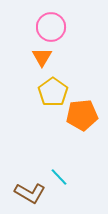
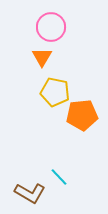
yellow pentagon: moved 2 px right; rotated 24 degrees counterclockwise
